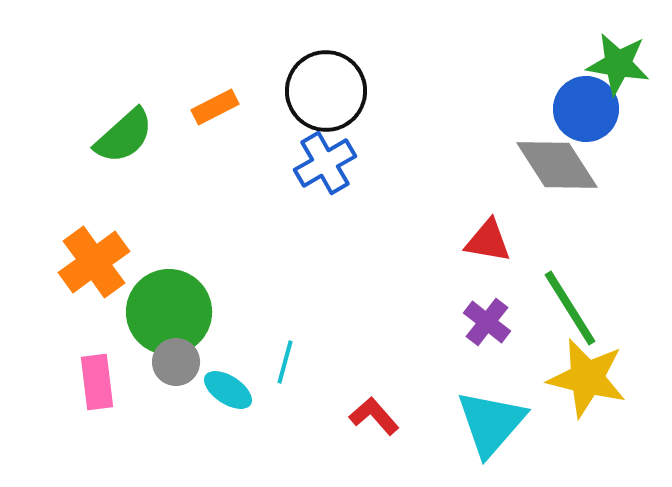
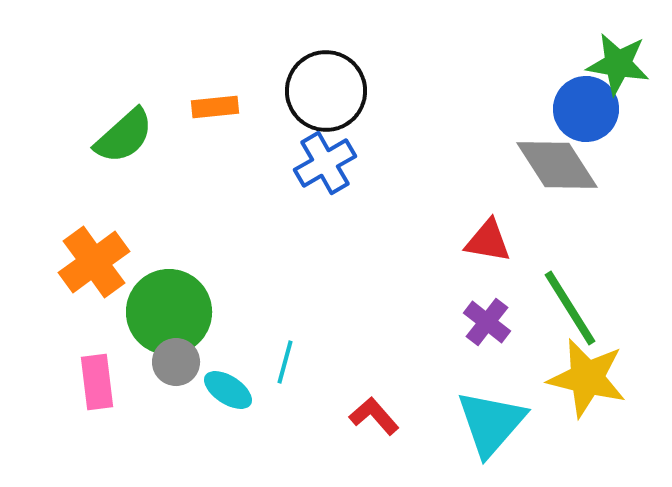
orange rectangle: rotated 21 degrees clockwise
